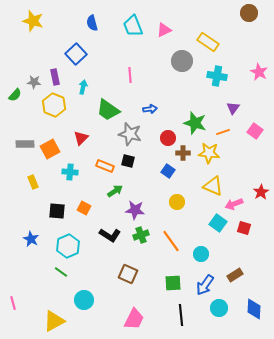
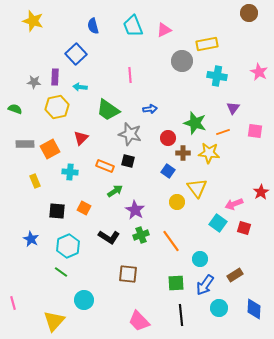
blue semicircle at (92, 23): moved 1 px right, 3 px down
yellow rectangle at (208, 42): moved 1 px left, 2 px down; rotated 45 degrees counterclockwise
purple rectangle at (55, 77): rotated 14 degrees clockwise
cyan arrow at (83, 87): moved 3 px left; rotated 96 degrees counterclockwise
green semicircle at (15, 95): moved 14 px down; rotated 112 degrees counterclockwise
yellow hexagon at (54, 105): moved 3 px right, 2 px down; rotated 25 degrees clockwise
pink square at (255, 131): rotated 28 degrees counterclockwise
yellow rectangle at (33, 182): moved 2 px right, 1 px up
yellow triangle at (213, 186): moved 16 px left, 2 px down; rotated 30 degrees clockwise
purple star at (135, 210): rotated 24 degrees clockwise
black L-shape at (110, 235): moved 1 px left, 2 px down
cyan circle at (201, 254): moved 1 px left, 5 px down
brown square at (128, 274): rotated 18 degrees counterclockwise
green square at (173, 283): moved 3 px right
pink trapezoid at (134, 319): moved 5 px right, 2 px down; rotated 110 degrees clockwise
yellow triangle at (54, 321): rotated 20 degrees counterclockwise
